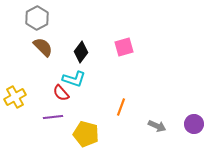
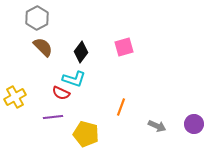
red semicircle: rotated 24 degrees counterclockwise
